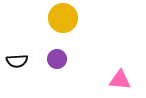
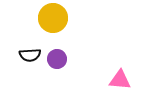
yellow circle: moved 10 px left
black semicircle: moved 13 px right, 6 px up
